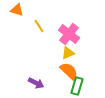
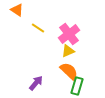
orange triangle: rotated 16 degrees clockwise
yellow line: moved 1 px left, 2 px down; rotated 24 degrees counterclockwise
pink cross: rotated 15 degrees clockwise
yellow triangle: moved 2 px up
purple arrow: rotated 77 degrees counterclockwise
